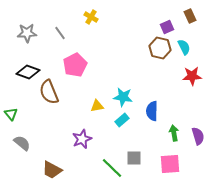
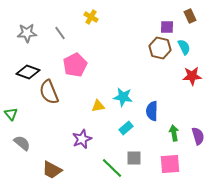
purple square: rotated 24 degrees clockwise
yellow triangle: moved 1 px right
cyan rectangle: moved 4 px right, 8 px down
